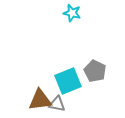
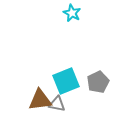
cyan star: rotated 12 degrees clockwise
gray pentagon: moved 3 px right, 11 px down; rotated 20 degrees clockwise
cyan square: moved 2 px left
